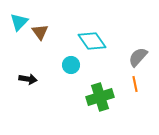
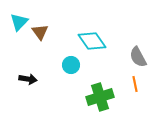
gray semicircle: rotated 70 degrees counterclockwise
